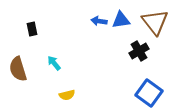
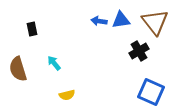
blue square: moved 2 px right, 1 px up; rotated 12 degrees counterclockwise
